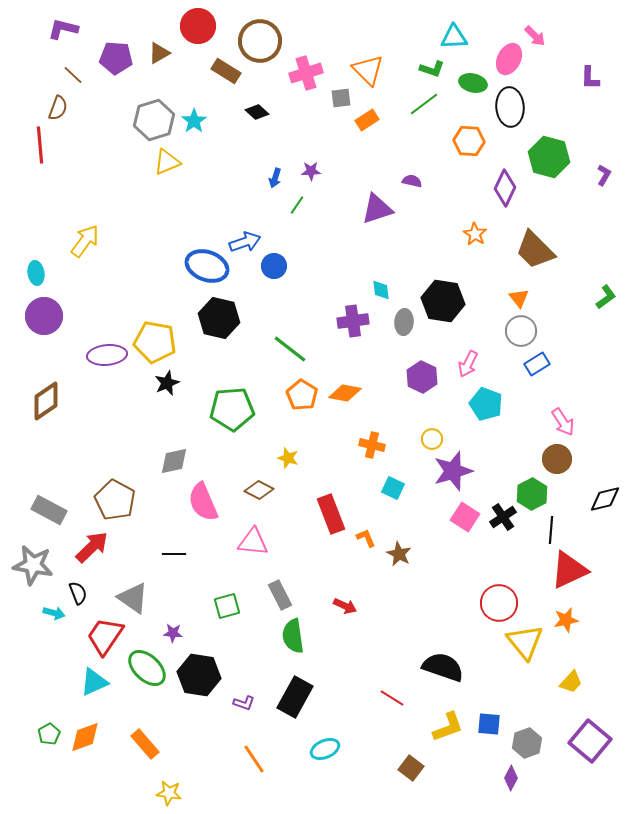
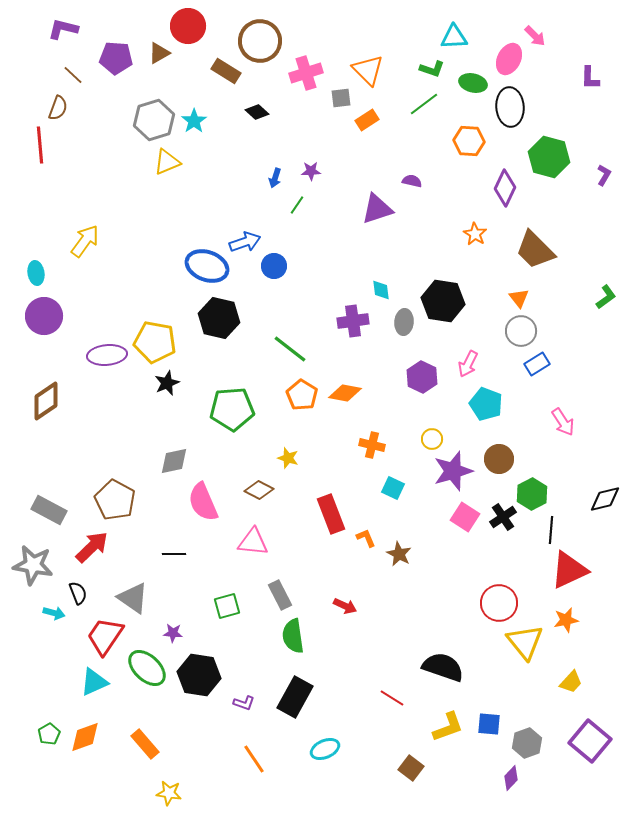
red circle at (198, 26): moved 10 px left
brown circle at (557, 459): moved 58 px left
purple diamond at (511, 778): rotated 15 degrees clockwise
